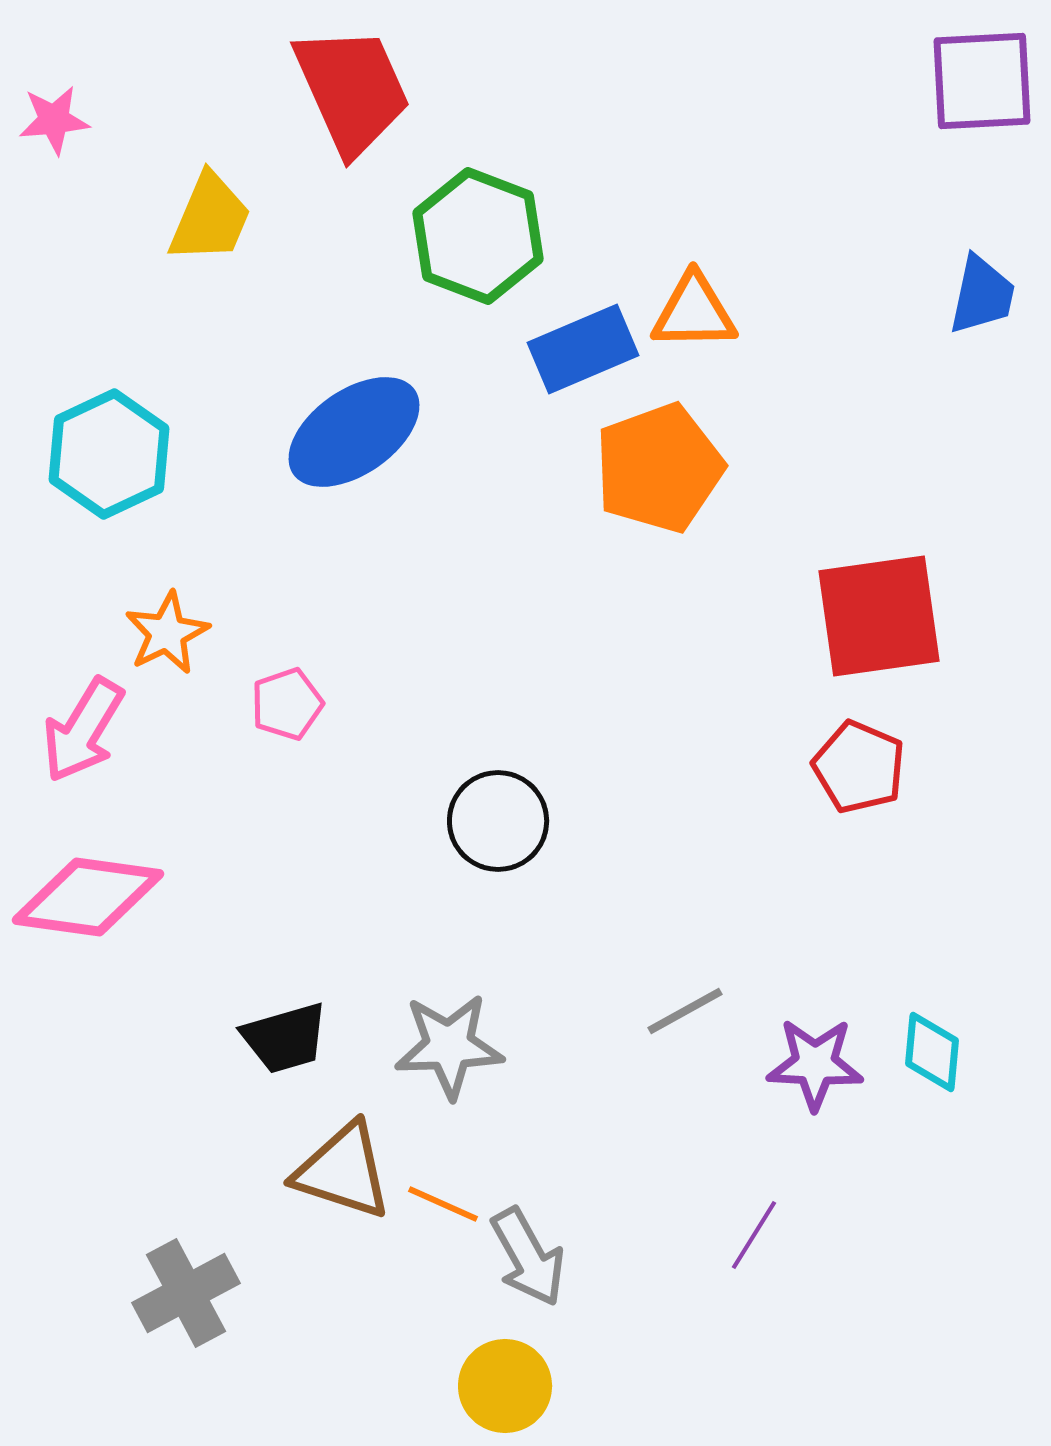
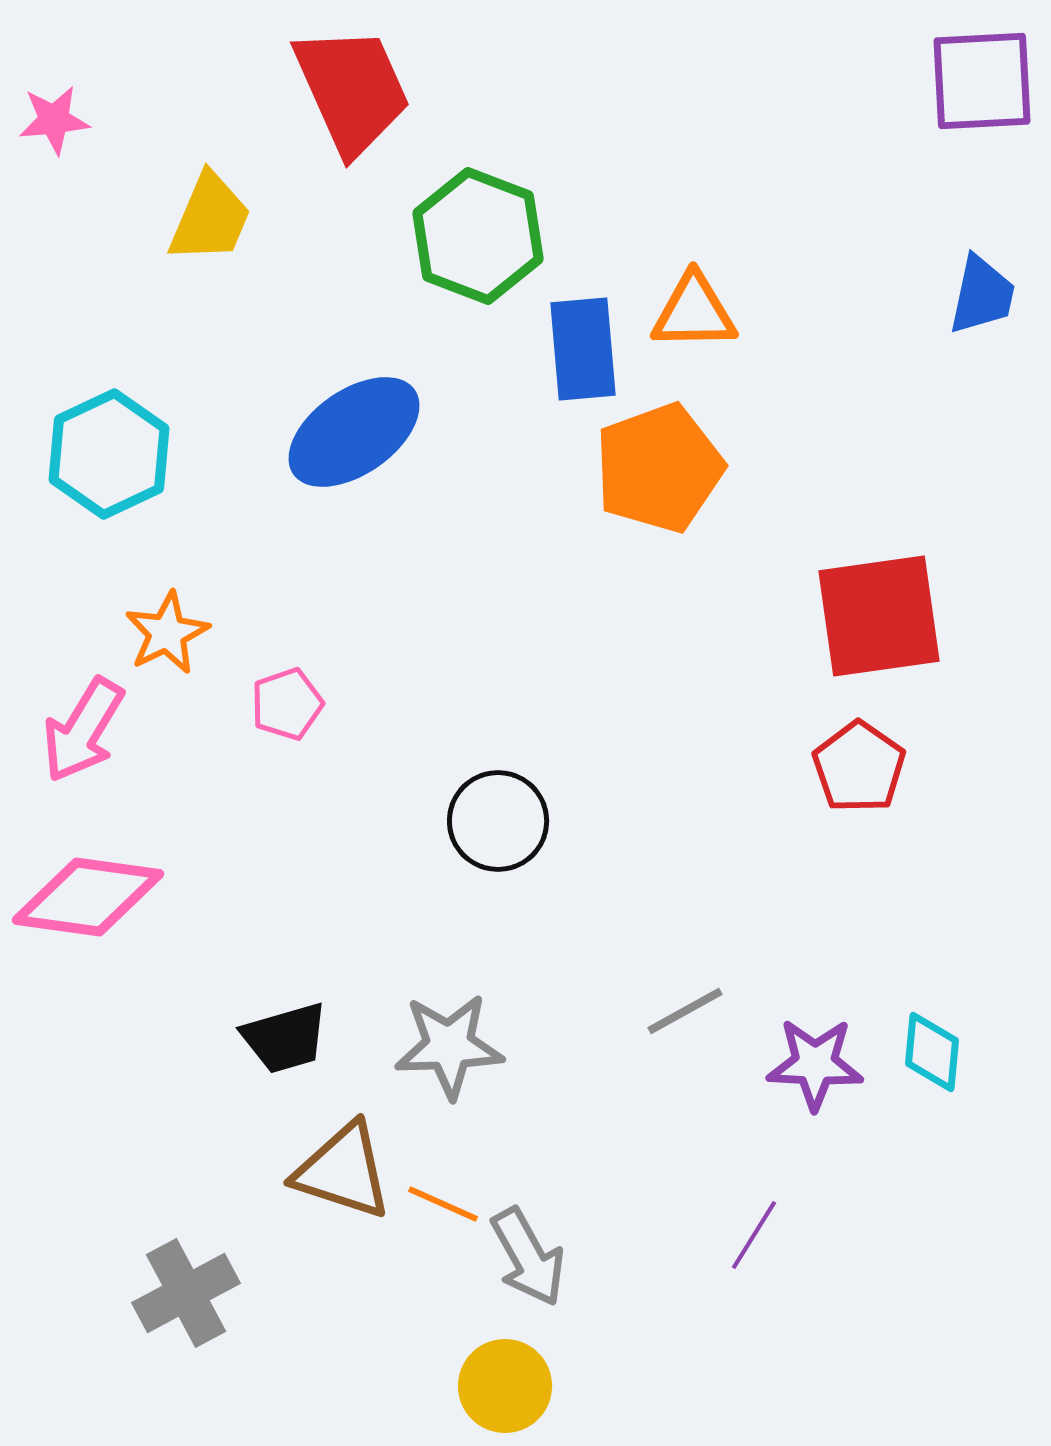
blue rectangle: rotated 72 degrees counterclockwise
red pentagon: rotated 12 degrees clockwise
